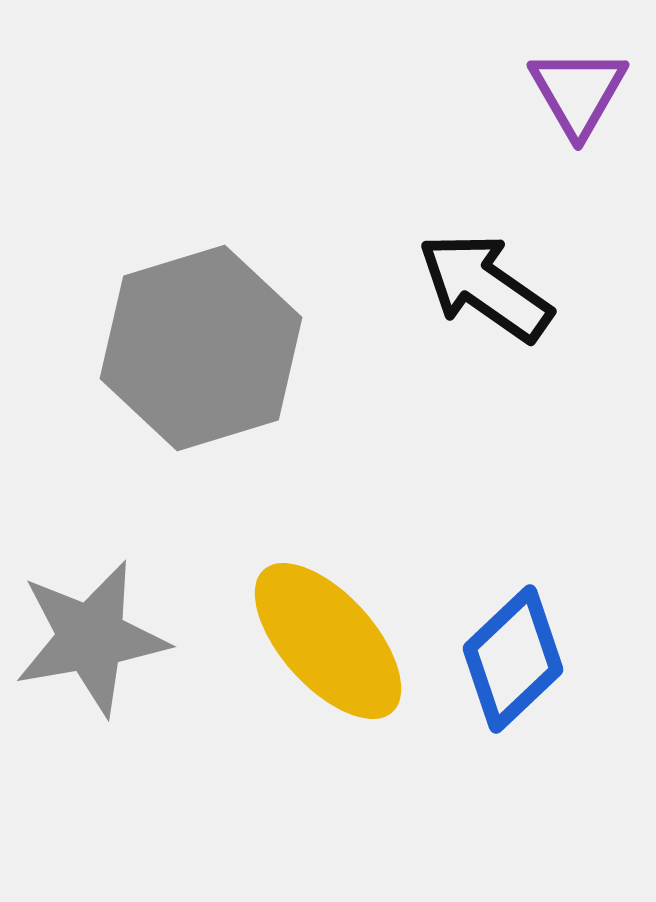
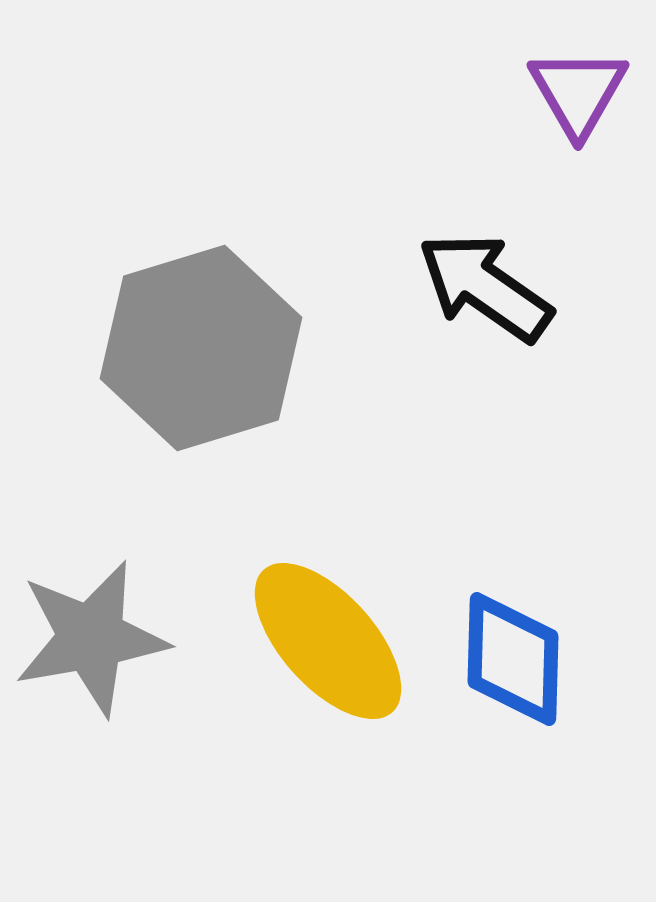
blue diamond: rotated 45 degrees counterclockwise
